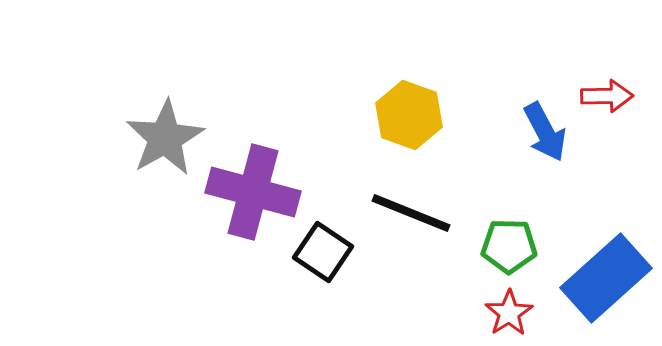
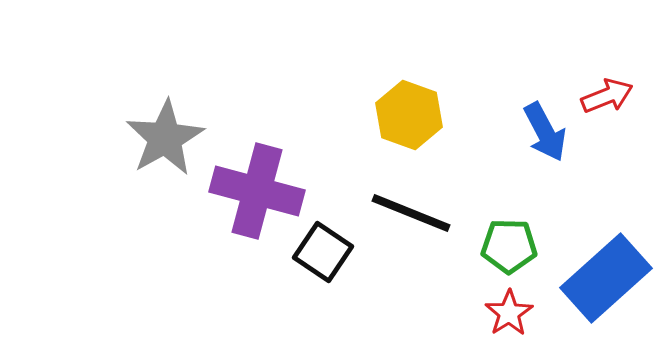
red arrow: rotated 21 degrees counterclockwise
purple cross: moved 4 px right, 1 px up
